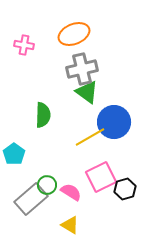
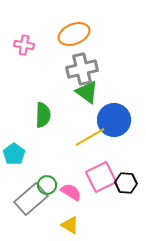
blue circle: moved 2 px up
black hexagon: moved 1 px right, 6 px up; rotated 20 degrees clockwise
